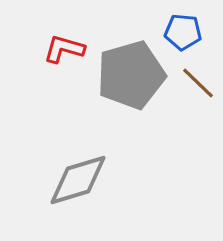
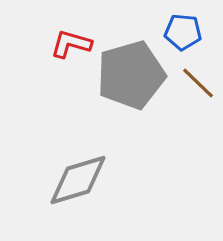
red L-shape: moved 7 px right, 5 px up
